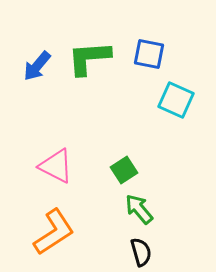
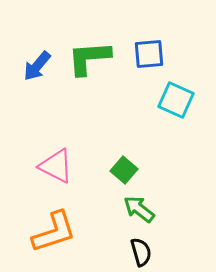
blue square: rotated 16 degrees counterclockwise
green square: rotated 16 degrees counterclockwise
green arrow: rotated 12 degrees counterclockwise
orange L-shape: rotated 15 degrees clockwise
